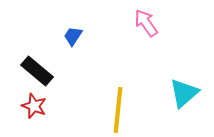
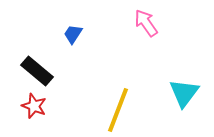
blue trapezoid: moved 2 px up
cyan triangle: rotated 12 degrees counterclockwise
yellow line: rotated 15 degrees clockwise
